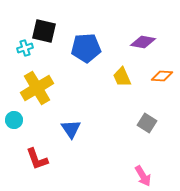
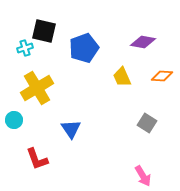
blue pentagon: moved 2 px left; rotated 16 degrees counterclockwise
